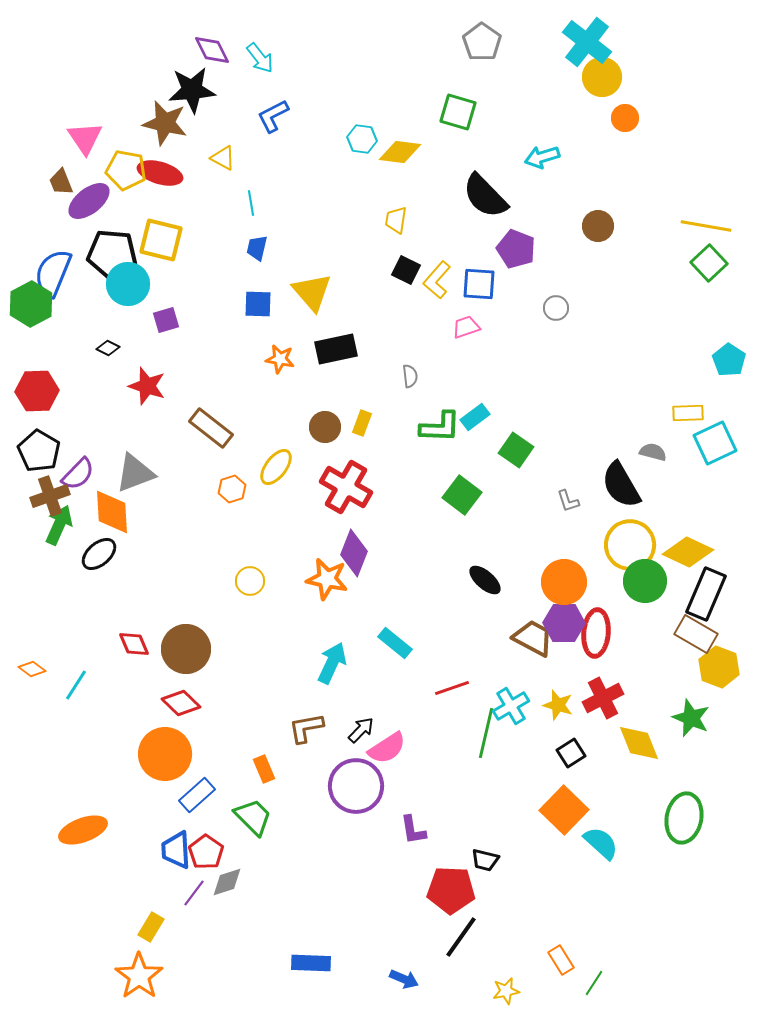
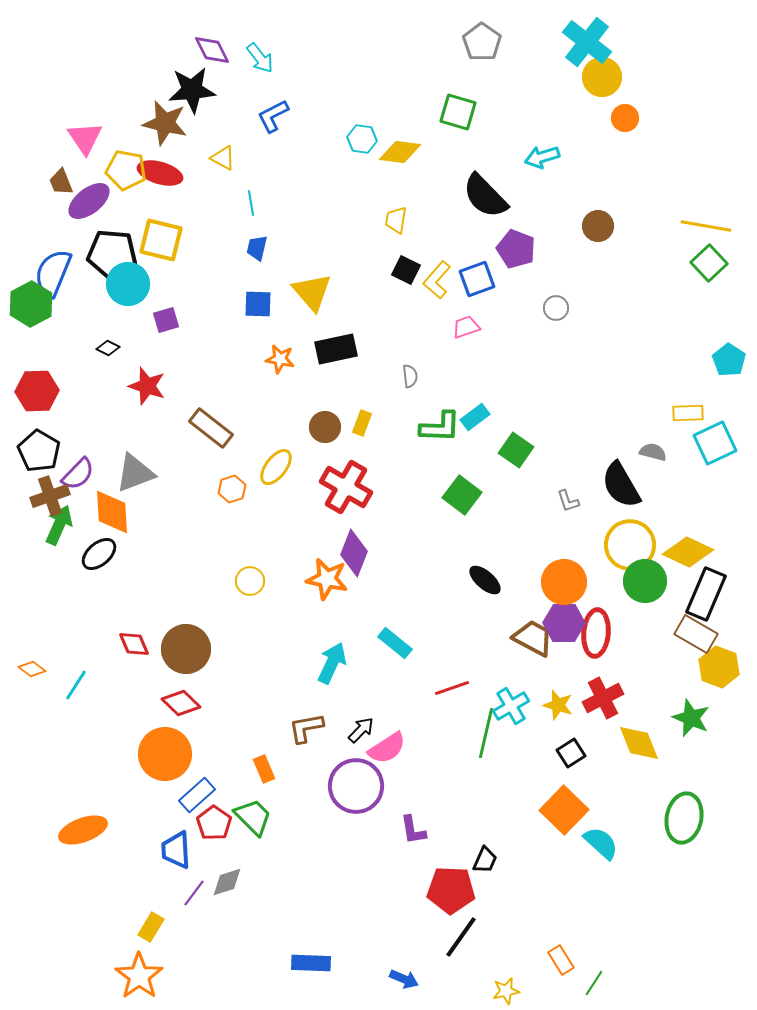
blue square at (479, 284): moved 2 px left, 5 px up; rotated 24 degrees counterclockwise
red pentagon at (206, 852): moved 8 px right, 29 px up
black trapezoid at (485, 860): rotated 80 degrees counterclockwise
